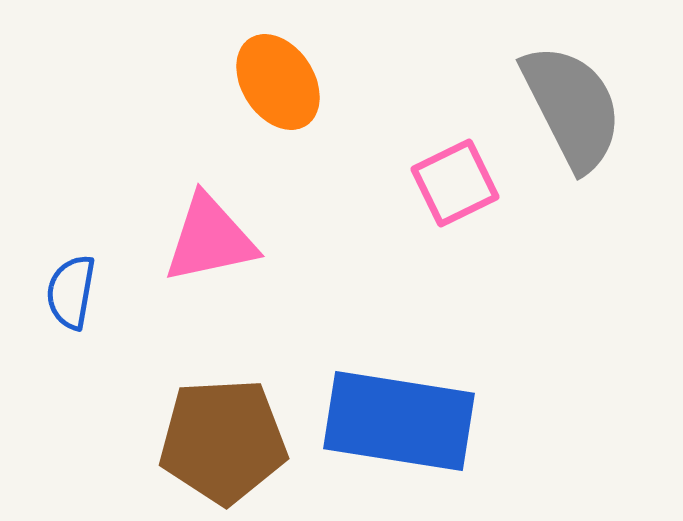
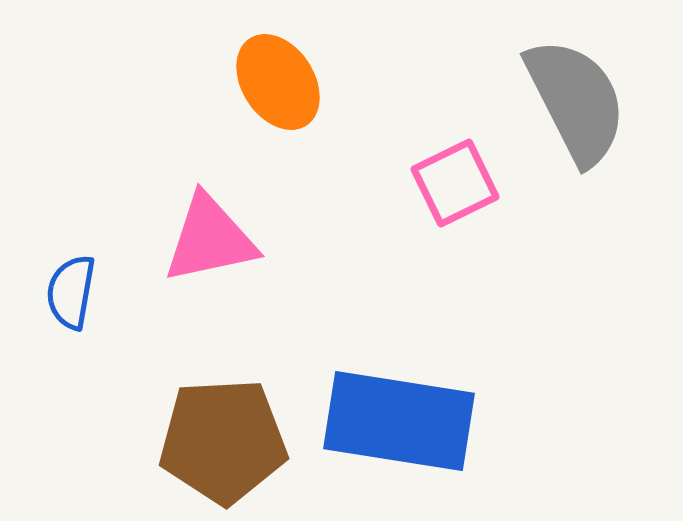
gray semicircle: moved 4 px right, 6 px up
